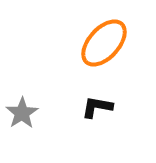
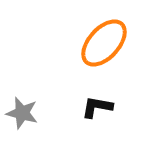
gray star: rotated 24 degrees counterclockwise
